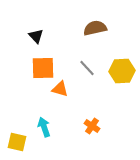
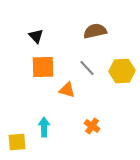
brown semicircle: moved 3 px down
orange square: moved 1 px up
orange triangle: moved 7 px right, 1 px down
cyan arrow: rotated 18 degrees clockwise
yellow square: rotated 18 degrees counterclockwise
